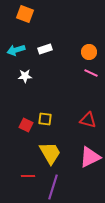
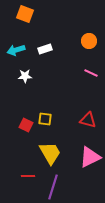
orange circle: moved 11 px up
